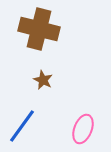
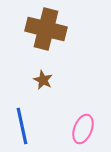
brown cross: moved 7 px right
blue line: rotated 48 degrees counterclockwise
